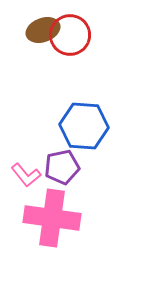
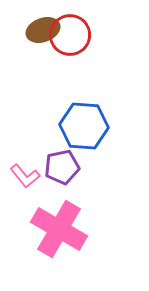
pink L-shape: moved 1 px left, 1 px down
pink cross: moved 7 px right, 11 px down; rotated 22 degrees clockwise
